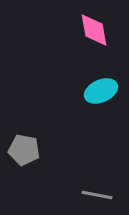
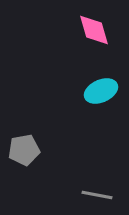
pink diamond: rotated 6 degrees counterclockwise
gray pentagon: rotated 20 degrees counterclockwise
